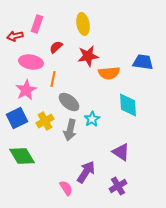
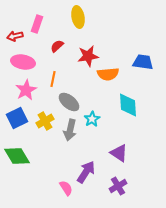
yellow ellipse: moved 5 px left, 7 px up
red semicircle: moved 1 px right, 1 px up
pink ellipse: moved 8 px left
orange semicircle: moved 1 px left, 1 px down
purple triangle: moved 2 px left, 1 px down
green diamond: moved 5 px left
